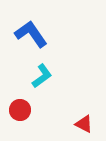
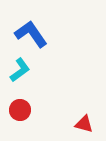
cyan L-shape: moved 22 px left, 6 px up
red triangle: rotated 12 degrees counterclockwise
